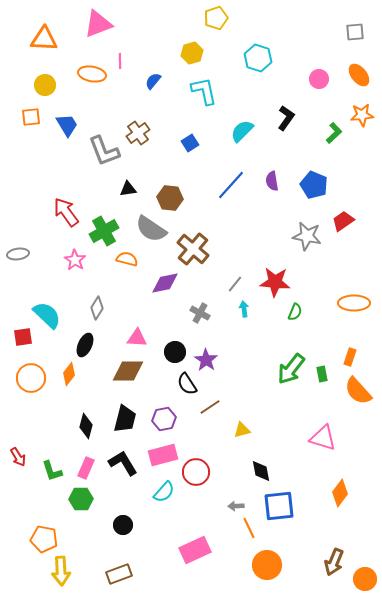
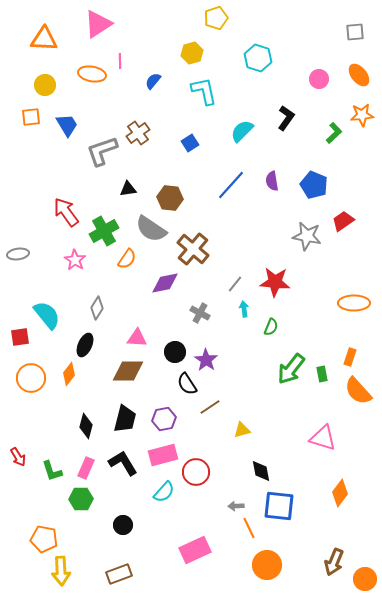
pink triangle at (98, 24): rotated 12 degrees counterclockwise
gray L-shape at (104, 151): moved 2 px left; rotated 92 degrees clockwise
orange semicircle at (127, 259): rotated 110 degrees clockwise
green semicircle at (295, 312): moved 24 px left, 15 px down
cyan semicircle at (47, 315): rotated 8 degrees clockwise
red square at (23, 337): moved 3 px left
blue square at (279, 506): rotated 12 degrees clockwise
